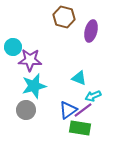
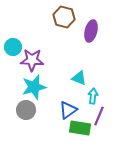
purple star: moved 2 px right
cyan star: moved 1 px down
cyan arrow: rotated 119 degrees clockwise
purple line: moved 16 px right, 6 px down; rotated 30 degrees counterclockwise
